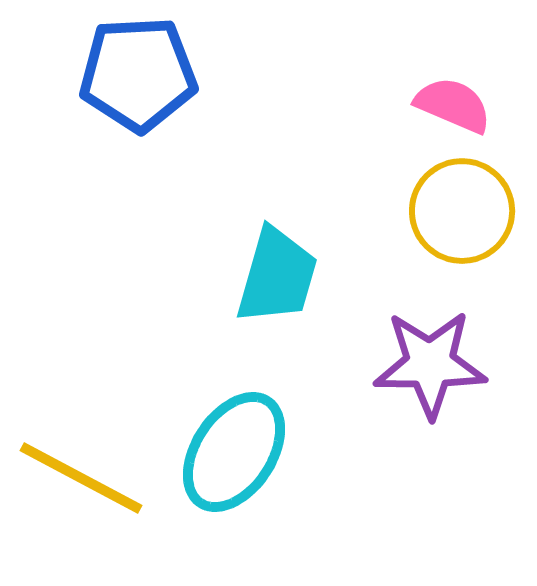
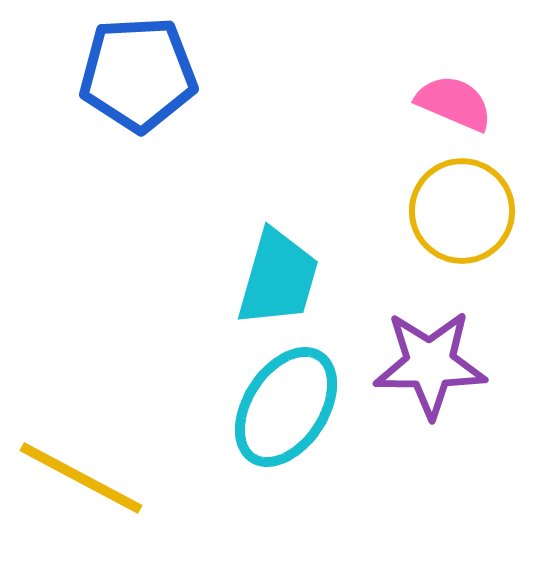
pink semicircle: moved 1 px right, 2 px up
cyan trapezoid: moved 1 px right, 2 px down
cyan ellipse: moved 52 px right, 45 px up
